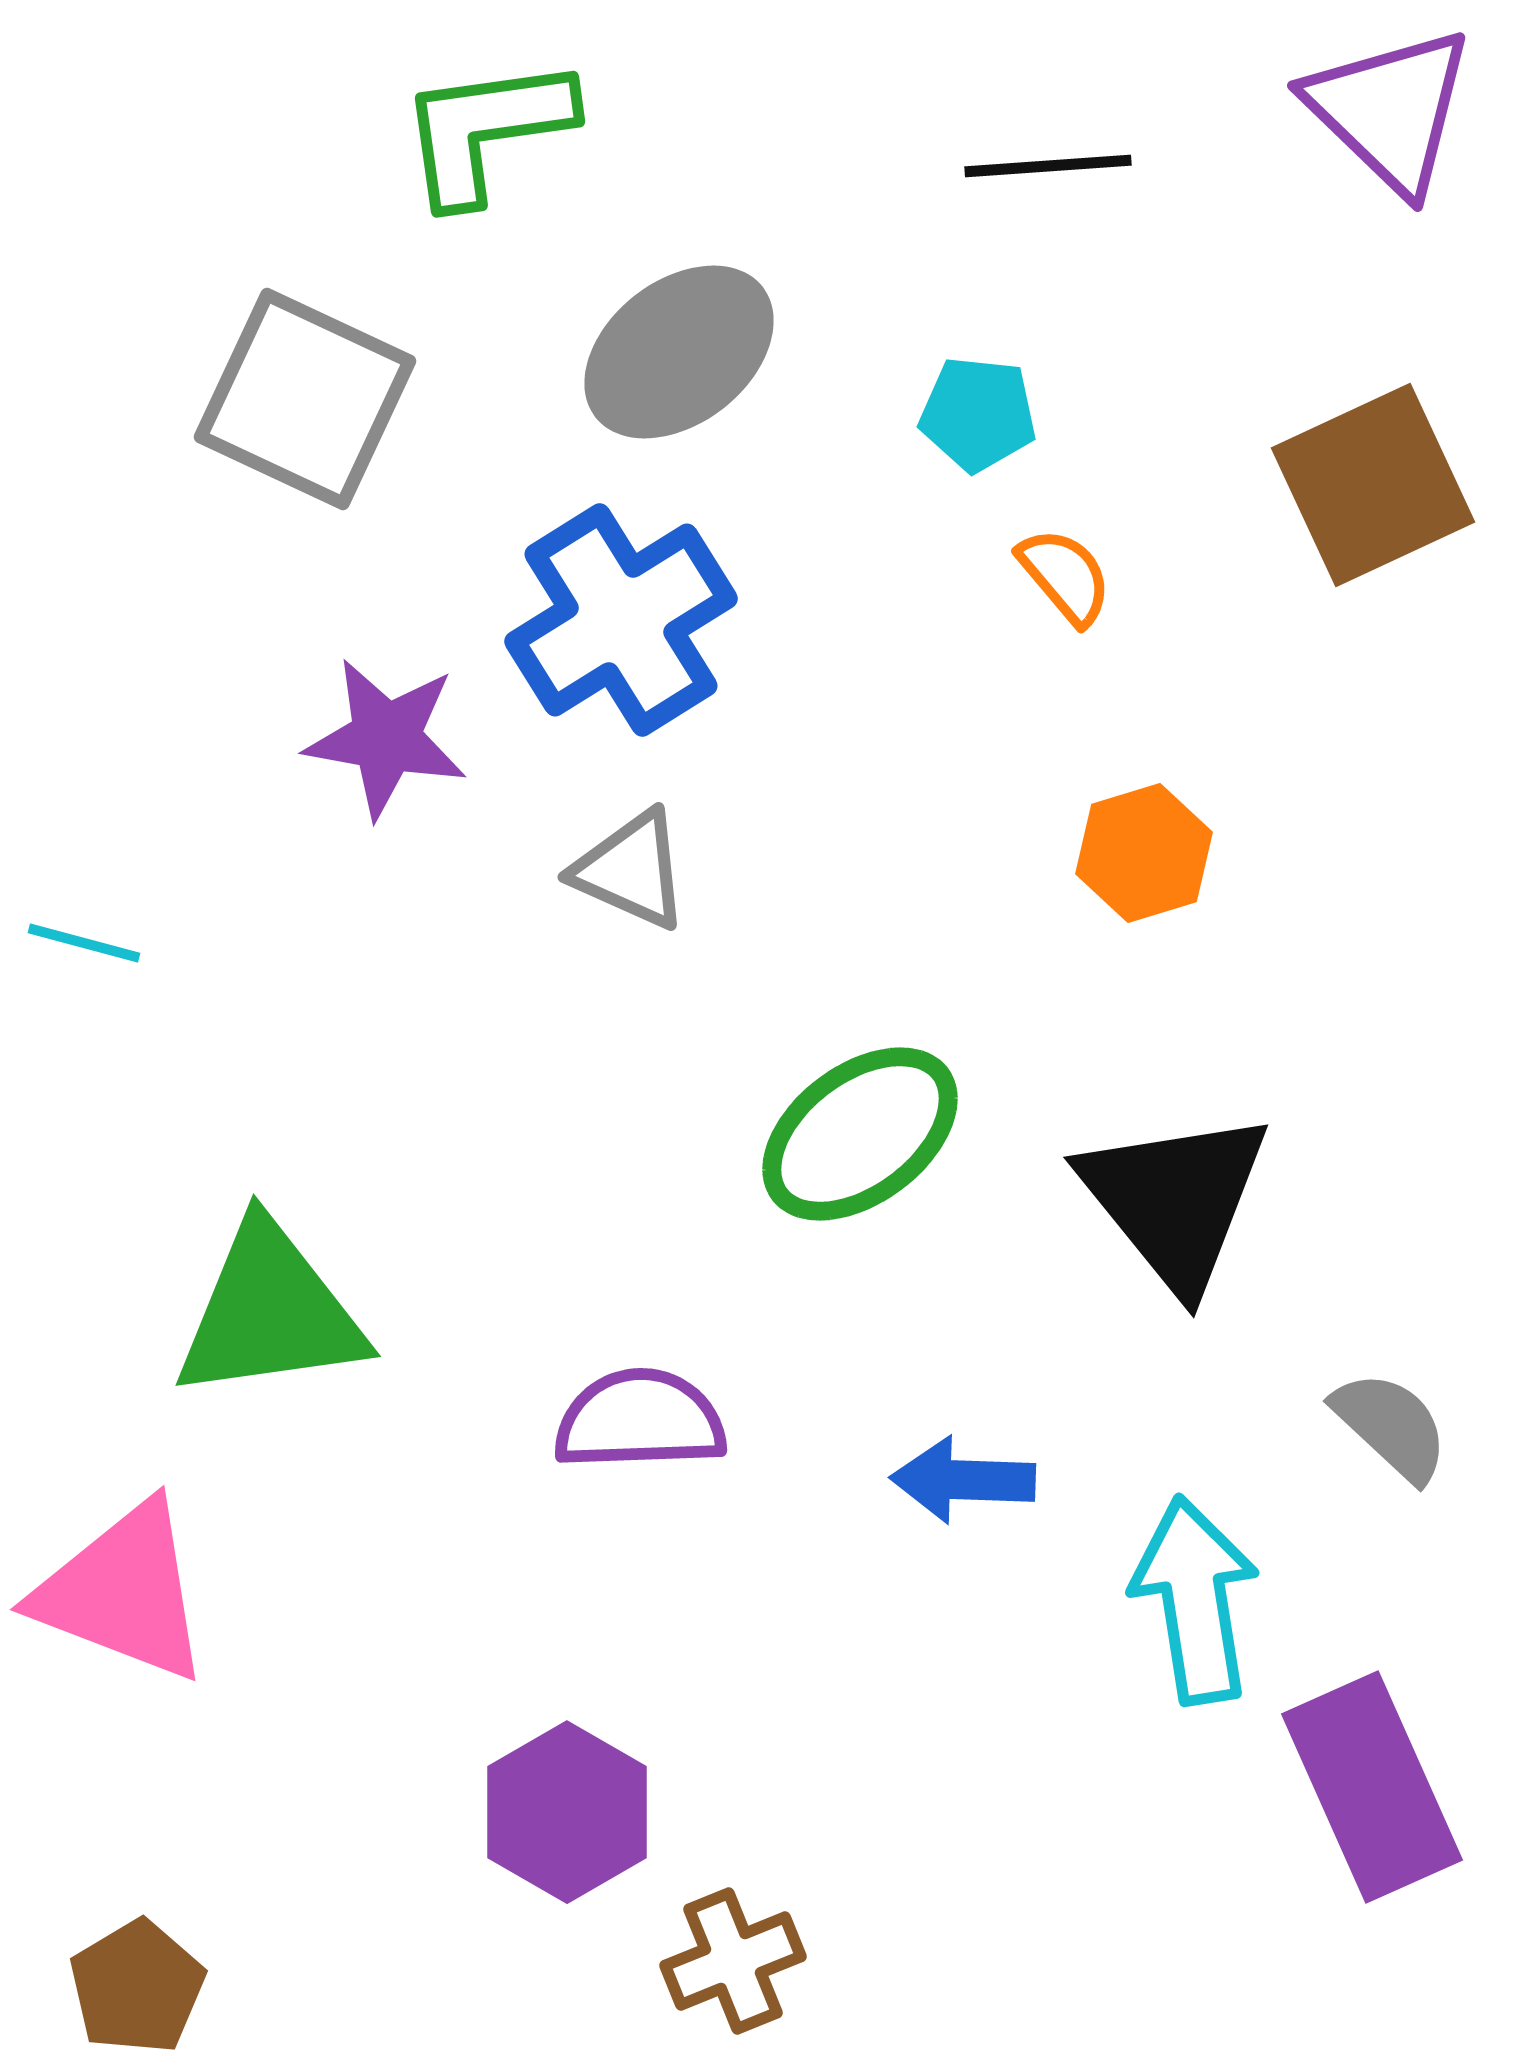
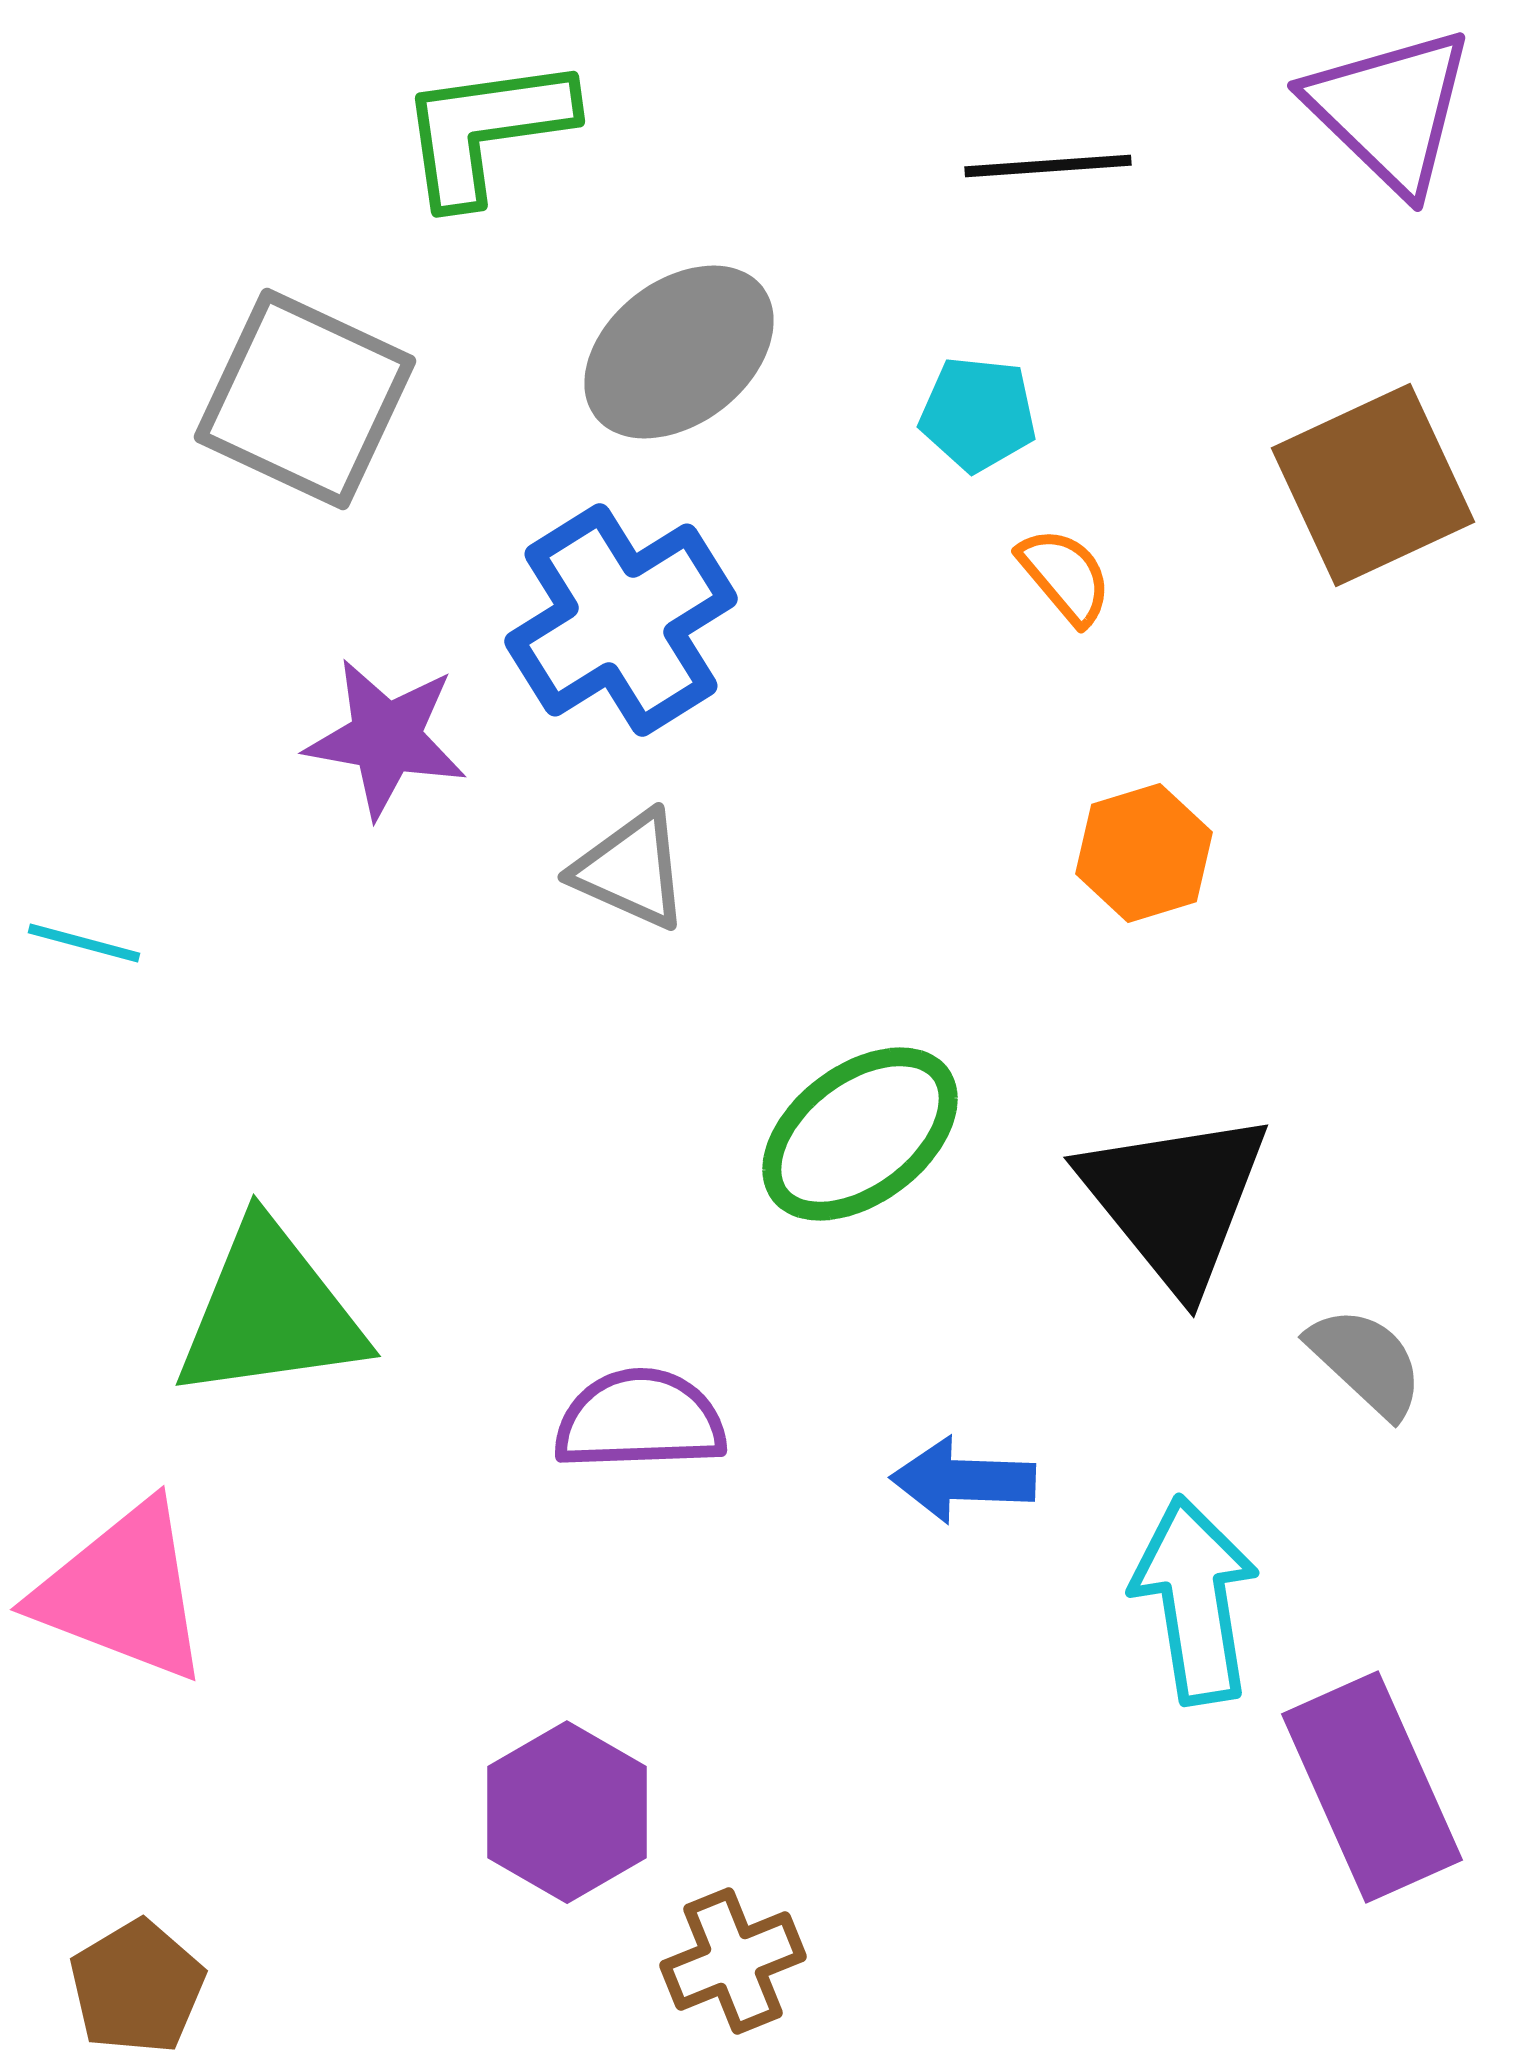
gray semicircle: moved 25 px left, 64 px up
